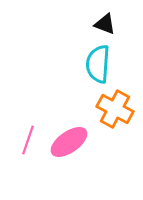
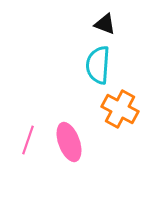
cyan semicircle: moved 1 px down
orange cross: moved 5 px right
pink ellipse: rotated 75 degrees counterclockwise
